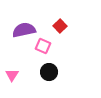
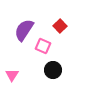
purple semicircle: rotated 45 degrees counterclockwise
black circle: moved 4 px right, 2 px up
